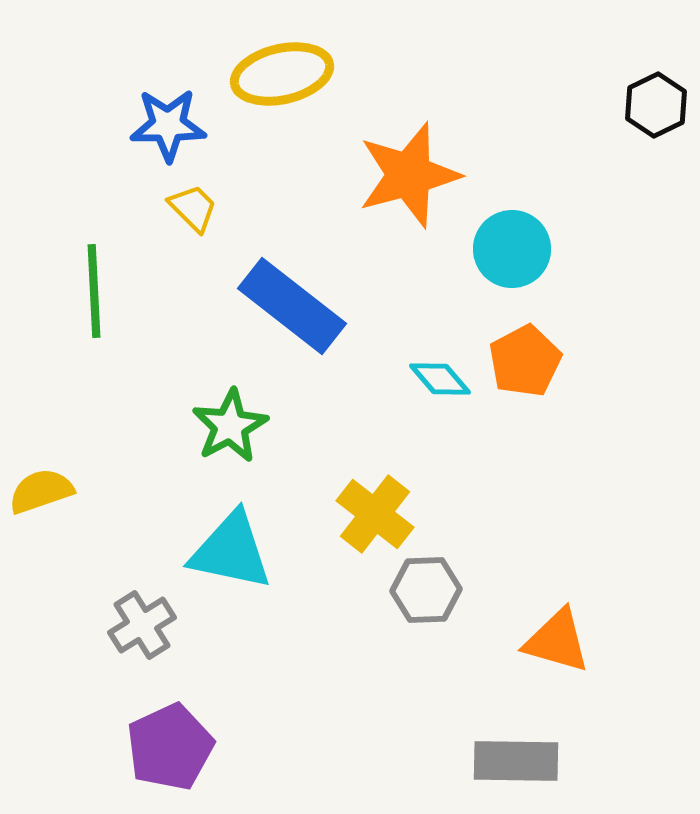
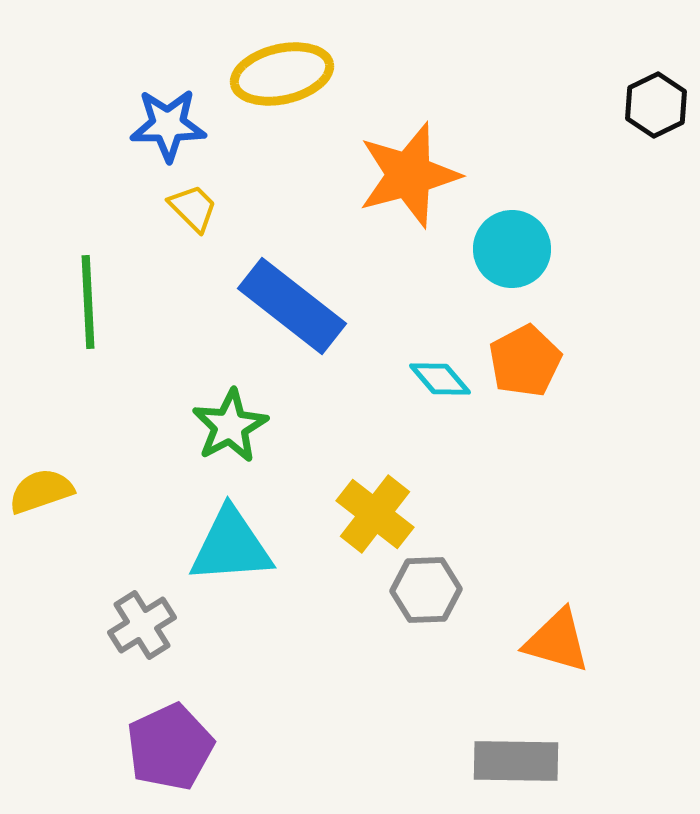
green line: moved 6 px left, 11 px down
cyan triangle: moved 5 px up; rotated 16 degrees counterclockwise
